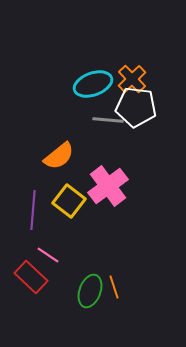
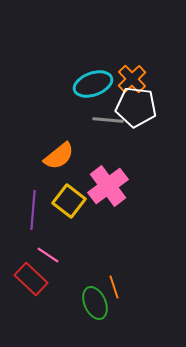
red rectangle: moved 2 px down
green ellipse: moved 5 px right, 12 px down; rotated 44 degrees counterclockwise
